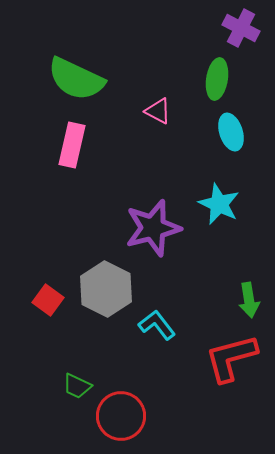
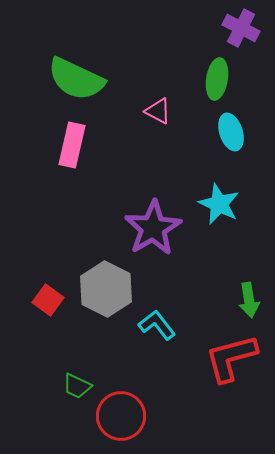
purple star: rotated 16 degrees counterclockwise
